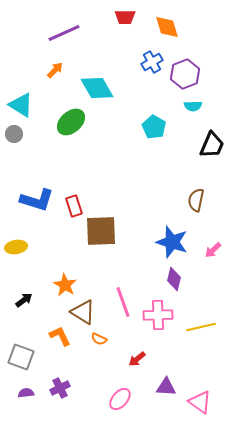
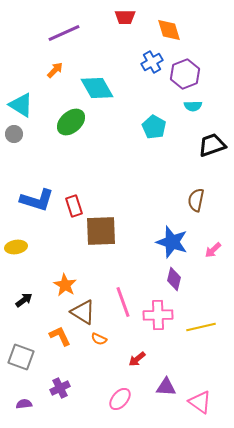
orange diamond: moved 2 px right, 3 px down
black trapezoid: rotated 132 degrees counterclockwise
purple semicircle: moved 2 px left, 11 px down
